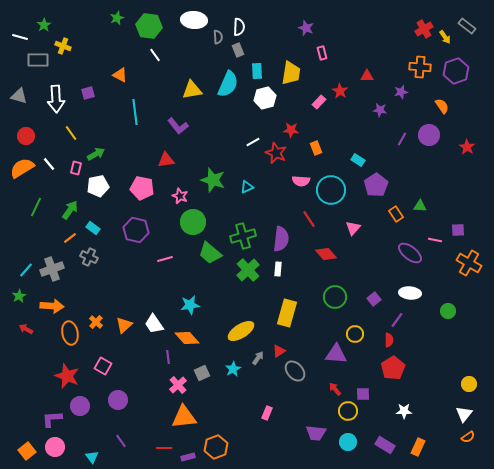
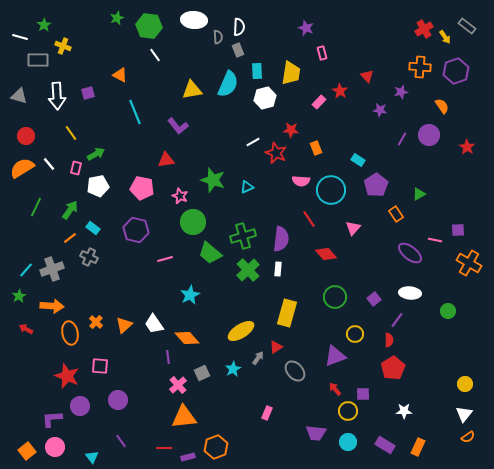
red triangle at (367, 76): rotated 48 degrees clockwise
white arrow at (56, 99): moved 1 px right, 3 px up
cyan line at (135, 112): rotated 15 degrees counterclockwise
green triangle at (420, 206): moved 1 px left, 12 px up; rotated 32 degrees counterclockwise
cyan star at (190, 305): moved 10 px up; rotated 18 degrees counterclockwise
red triangle at (279, 351): moved 3 px left, 4 px up
purple triangle at (336, 354): moved 1 px left, 2 px down; rotated 25 degrees counterclockwise
pink square at (103, 366): moved 3 px left; rotated 24 degrees counterclockwise
yellow circle at (469, 384): moved 4 px left
